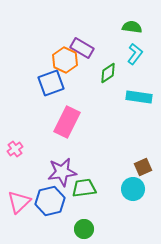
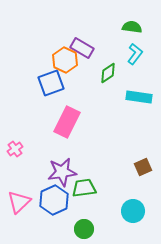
cyan circle: moved 22 px down
blue hexagon: moved 4 px right, 1 px up; rotated 12 degrees counterclockwise
